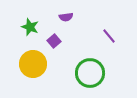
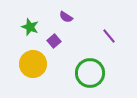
purple semicircle: rotated 40 degrees clockwise
